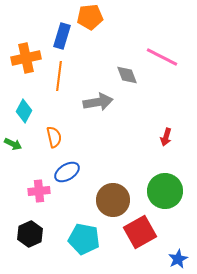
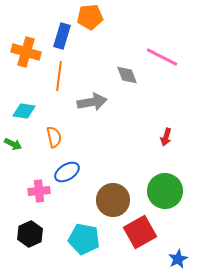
orange cross: moved 6 px up; rotated 28 degrees clockwise
gray arrow: moved 6 px left
cyan diamond: rotated 70 degrees clockwise
